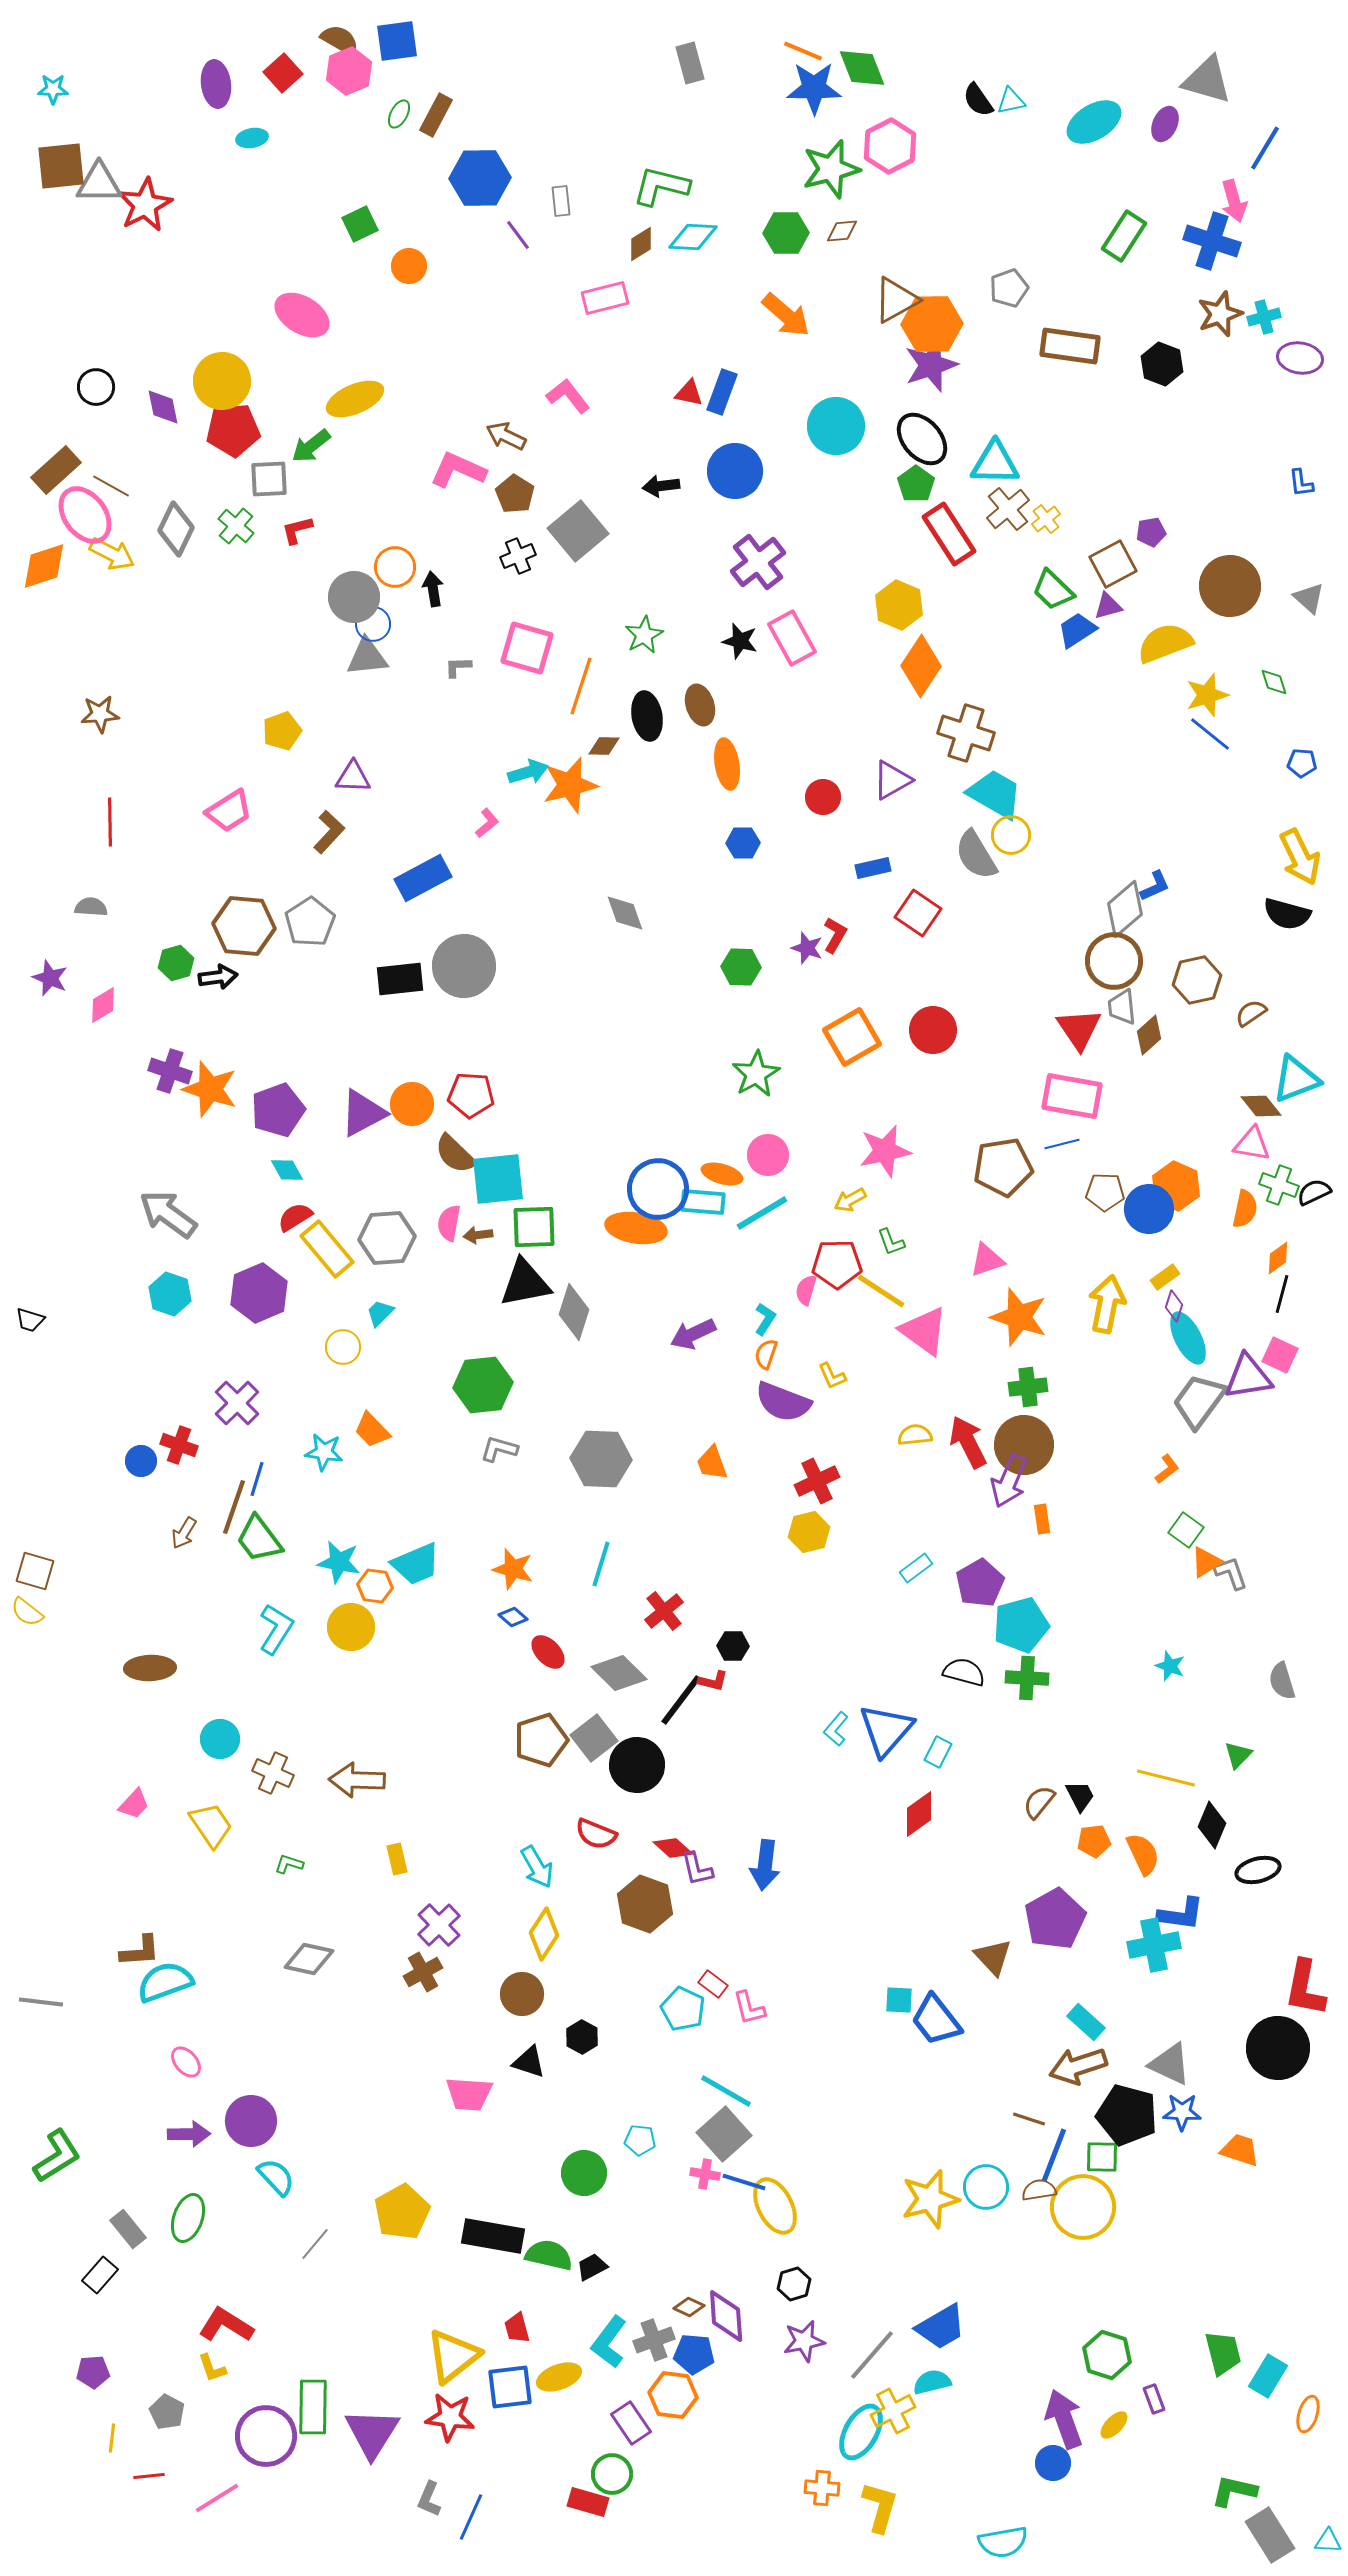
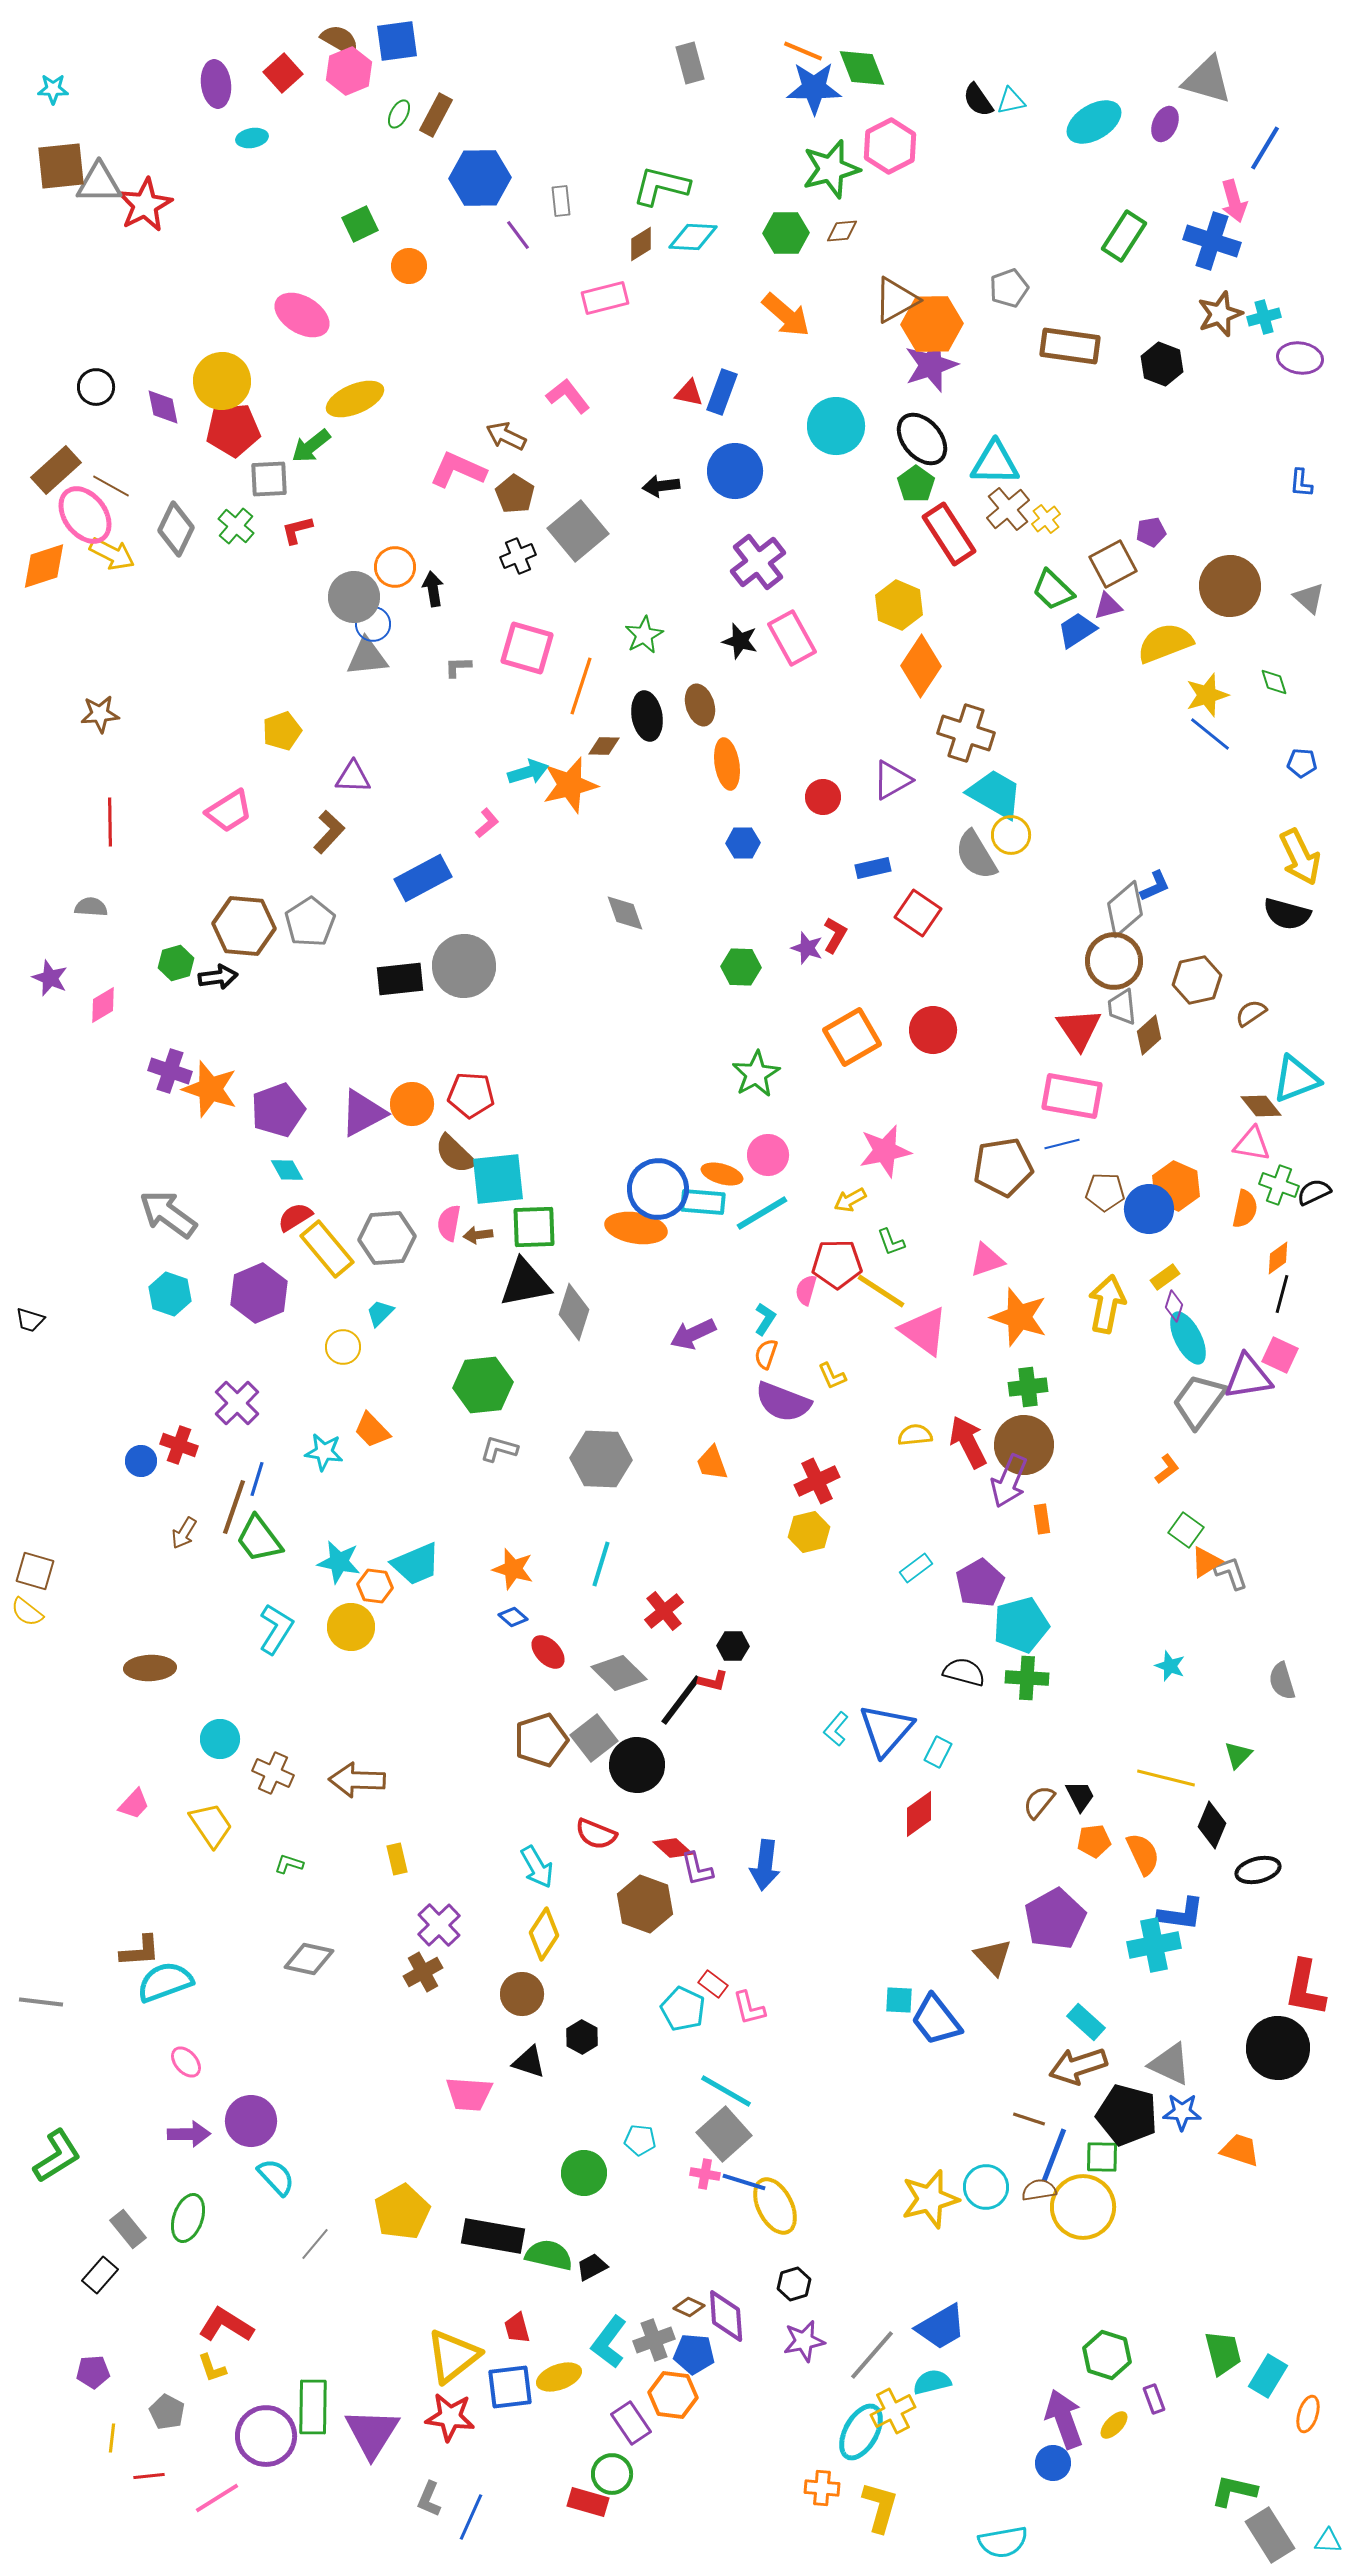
blue L-shape at (1301, 483): rotated 12 degrees clockwise
